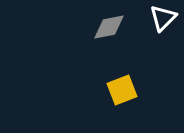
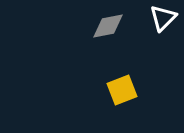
gray diamond: moved 1 px left, 1 px up
